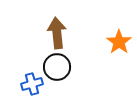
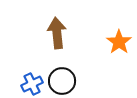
black circle: moved 5 px right, 14 px down
blue cross: rotated 10 degrees counterclockwise
